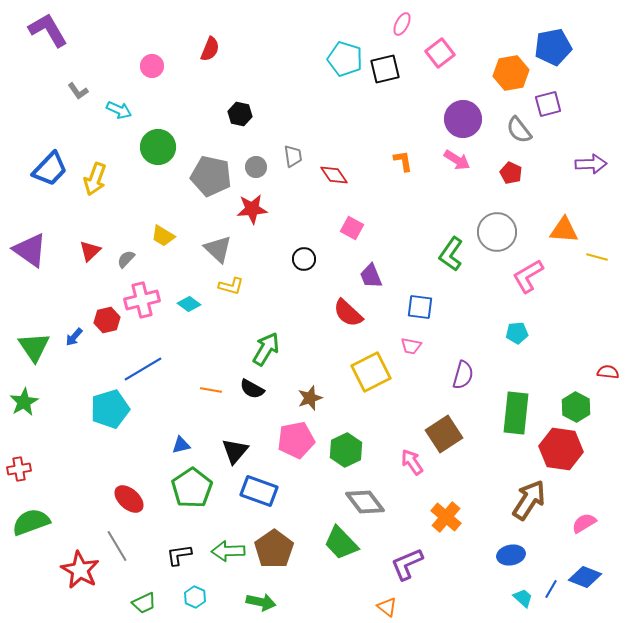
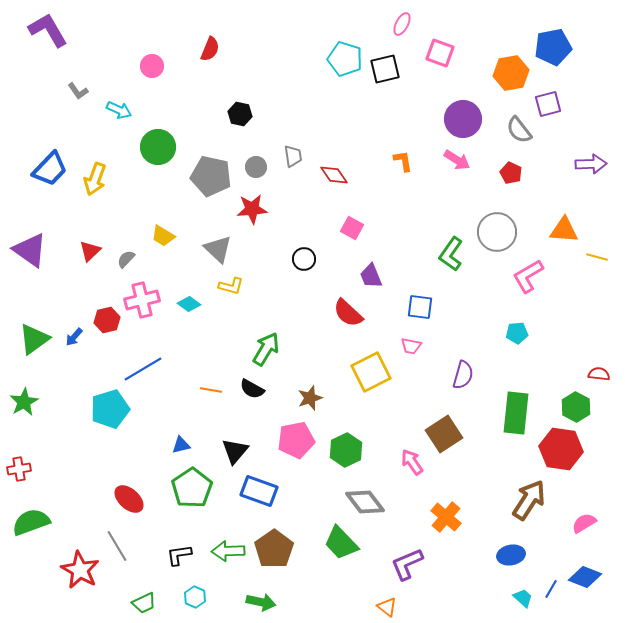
pink square at (440, 53): rotated 32 degrees counterclockwise
green triangle at (34, 347): moved 8 px up; rotated 28 degrees clockwise
red semicircle at (608, 372): moved 9 px left, 2 px down
